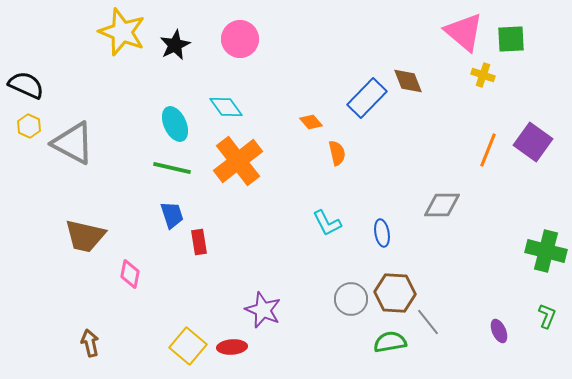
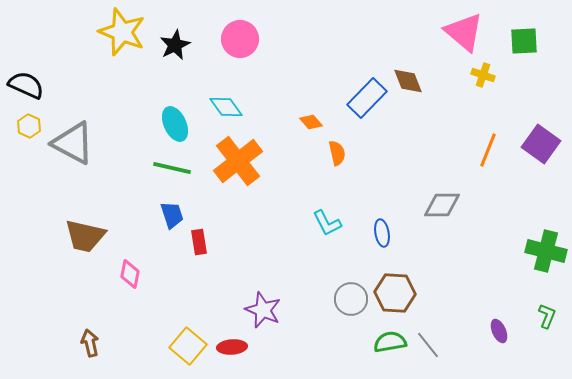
green square: moved 13 px right, 2 px down
purple square: moved 8 px right, 2 px down
gray line: moved 23 px down
